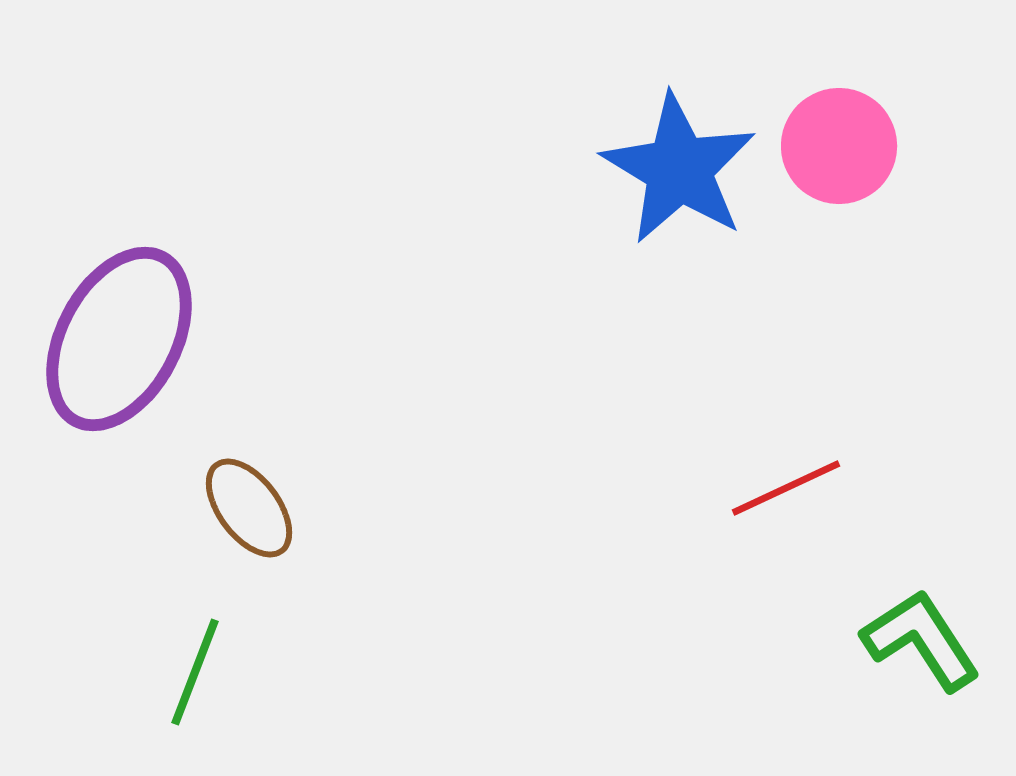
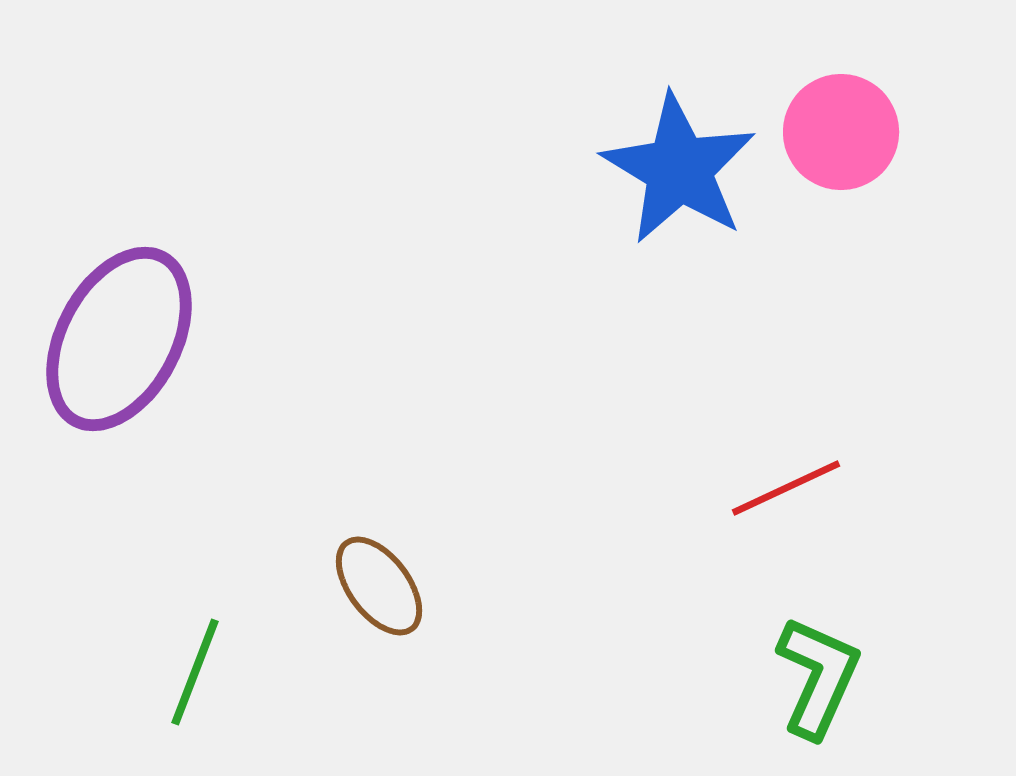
pink circle: moved 2 px right, 14 px up
brown ellipse: moved 130 px right, 78 px down
green L-shape: moved 103 px left, 37 px down; rotated 57 degrees clockwise
